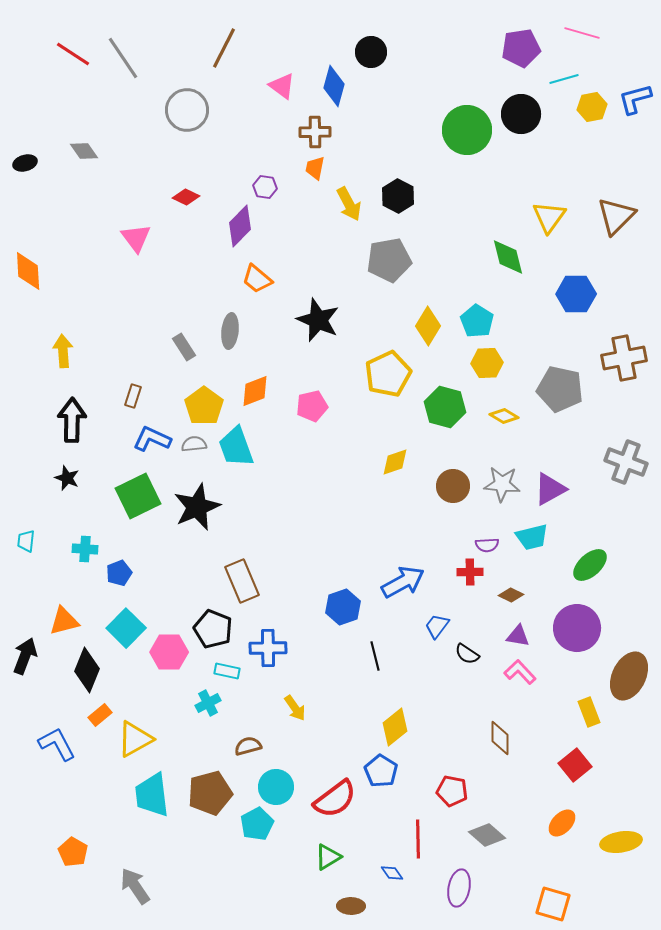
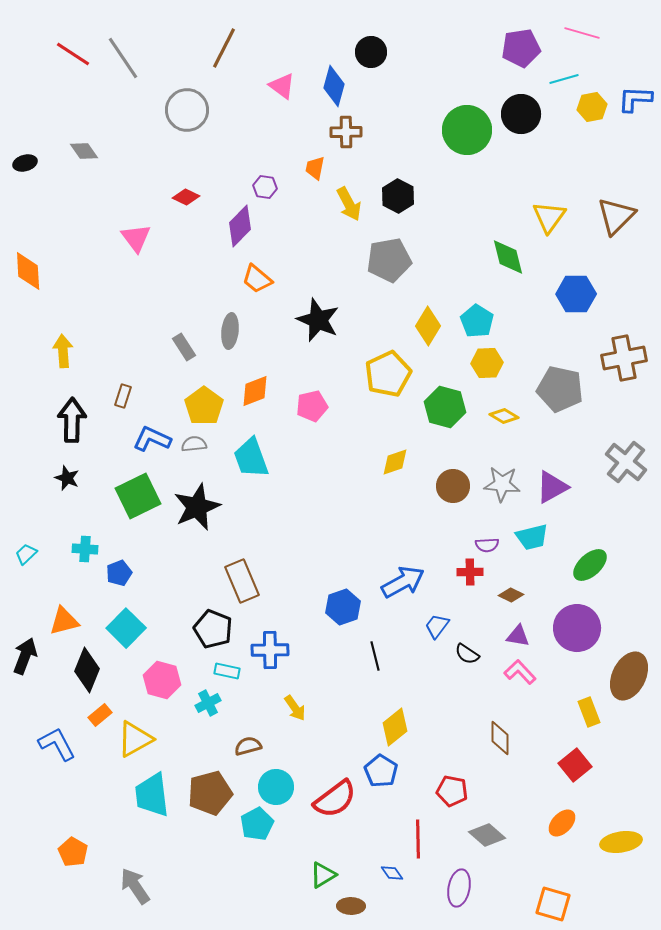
blue L-shape at (635, 99): rotated 18 degrees clockwise
brown cross at (315, 132): moved 31 px right
brown rectangle at (133, 396): moved 10 px left
cyan trapezoid at (236, 447): moved 15 px right, 11 px down
gray cross at (626, 462): rotated 18 degrees clockwise
purple triangle at (550, 489): moved 2 px right, 2 px up
cyan trapezoid at (26, 541): moved 13 px down; rotated 40 degrees clockwise
blue cross at (268, 648): moved 2 px right, 2 px down
pink hexagon at (169, 652): moved 7 px left, 28 px down; rotated 15 degrees clockwise
green triangle at (328, 857): moved 5 px left, 18 px down
